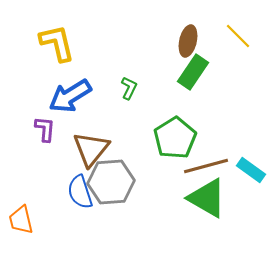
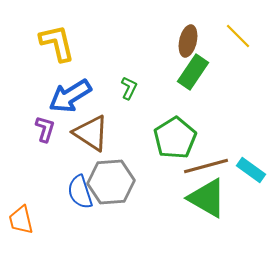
purple L-shape: rotated 12 degrees clockwise
brown triangle: moved 16 px up; rotated 36 degrees counterclockwise
